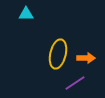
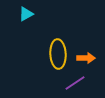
cyan triangle: rotated 28 degrees counterclockwise
yellow ellipse: rotated 16 degrees counterclockwise
